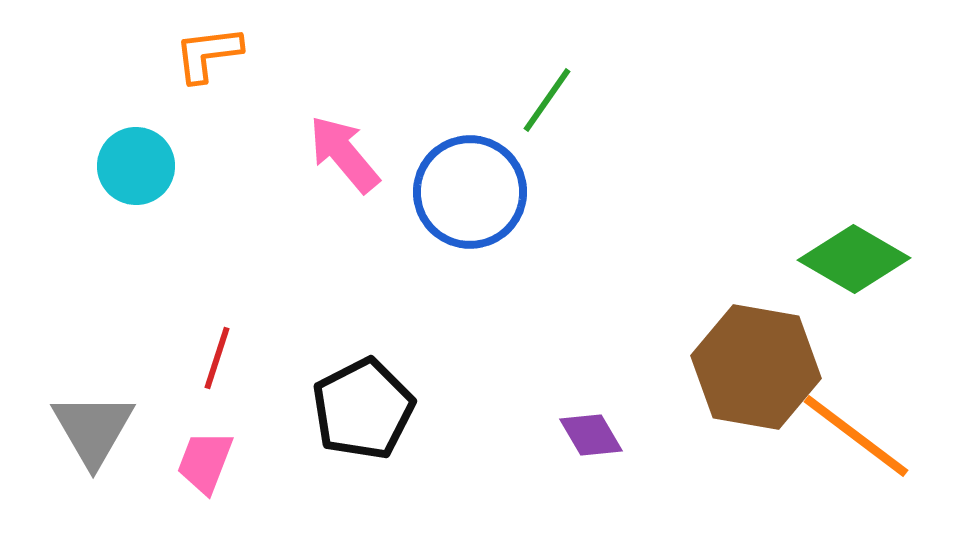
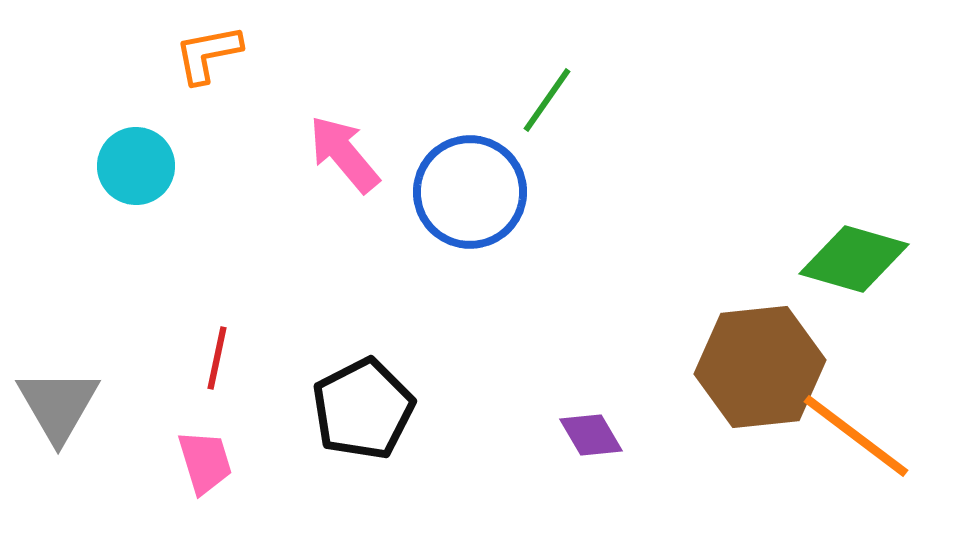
orange L-shape: rotated 4 degrees counterclockwise
green diamond: rotated 14 degrees counterclockwise
red line: rotated 6 degrees counterclockwise
brown hexagon: moved 4 px right; rotated 16 degrees counterclockwise
gray triangle: moved 35 px left, 24 px up
pink trapezoid: rotated 142 degrees clockwise
